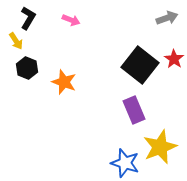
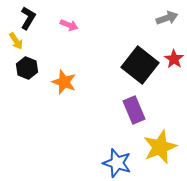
pink arrow: moved 2 px left, 5 px down
blue star: moved 8 px left
